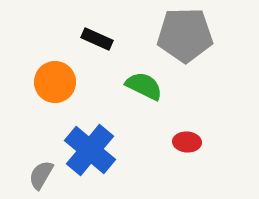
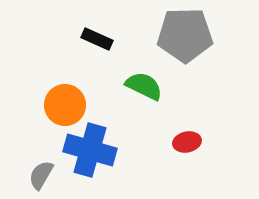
orange circle: moved 10 px right, 23 px down
red ellipse: rotated 16 degrees counterclockwise
blue cross: rotated 24 degrees counterclockwise
